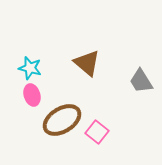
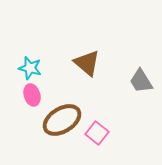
pink square: moved 1 px down
